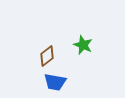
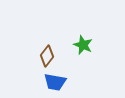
brown diamond: rotated 15 degrees counterclockwise
